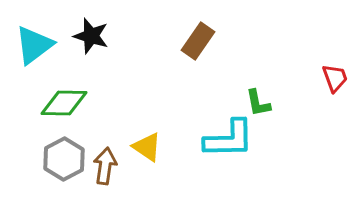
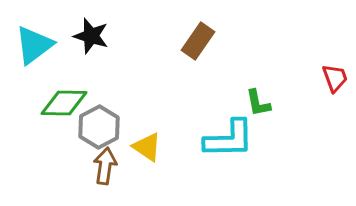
gray hexagon: moved 35 px right, 32 px up
